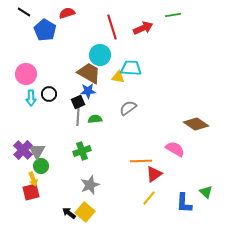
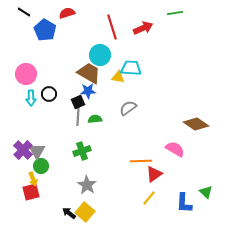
green line: moved 2 px right, 2 px up
gray star: moved 3 px left; rotated 18 degrees counterclockwise
